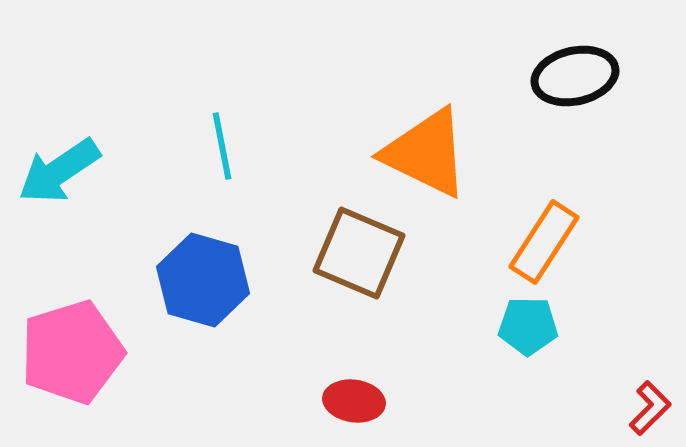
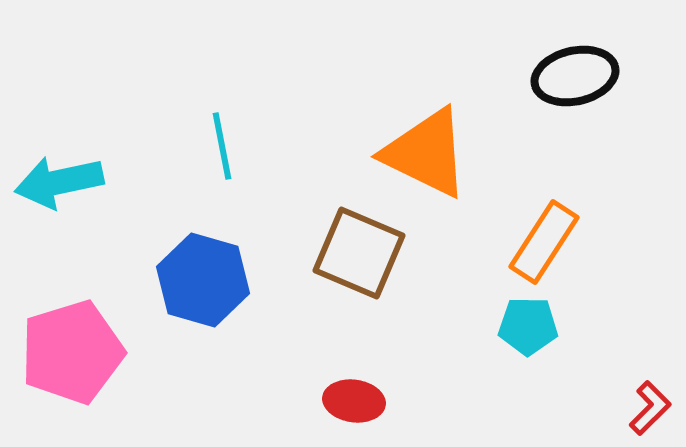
cyan arrow: moved 11 px down; rotated 22 degrees clockwise
